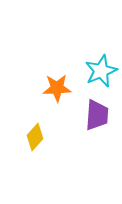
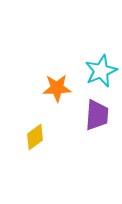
yellow diamond: rotated 12 degrees clockwise
